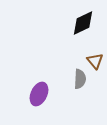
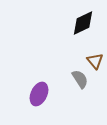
gray semicircle: rotated 36 degrees counterclockwise
